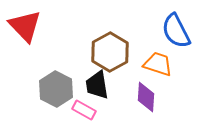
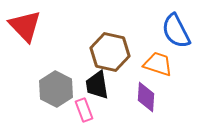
brown hexagon: rotated 18 degrees counterclockwise
pink rectangle: rotated 40 degrees clockwise
